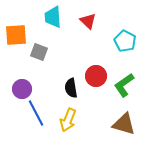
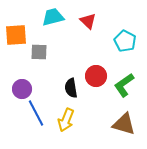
cyan trapezoid: rotated 80 degrees clockwise
gray square: rotated 18 degrees counterclockwise
yellow arrow: moved 2 px left
